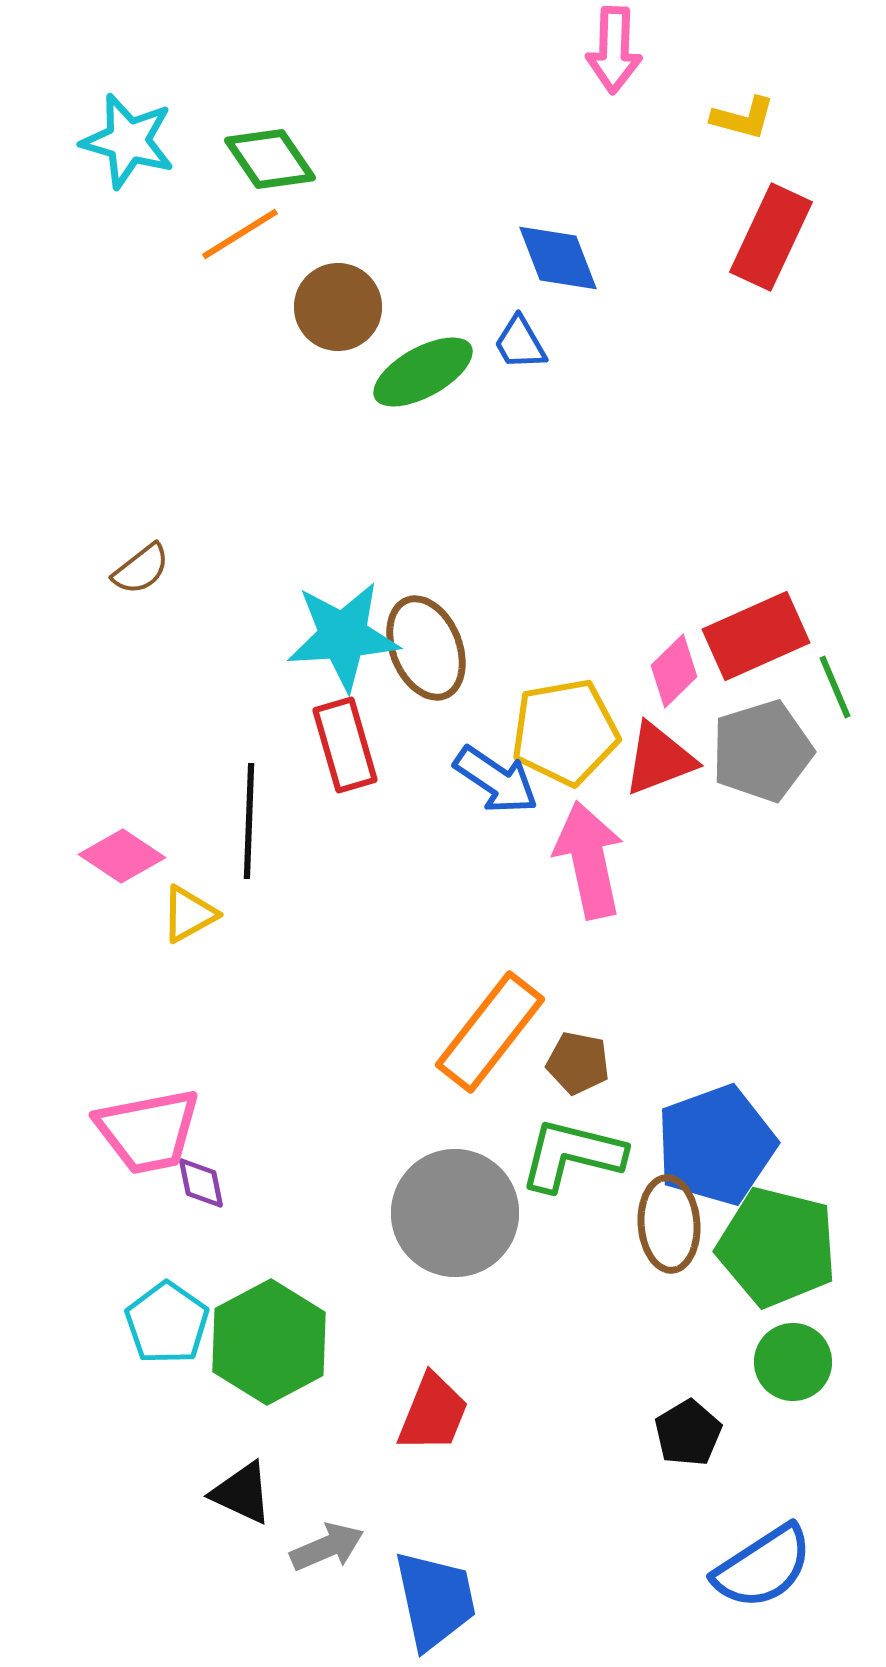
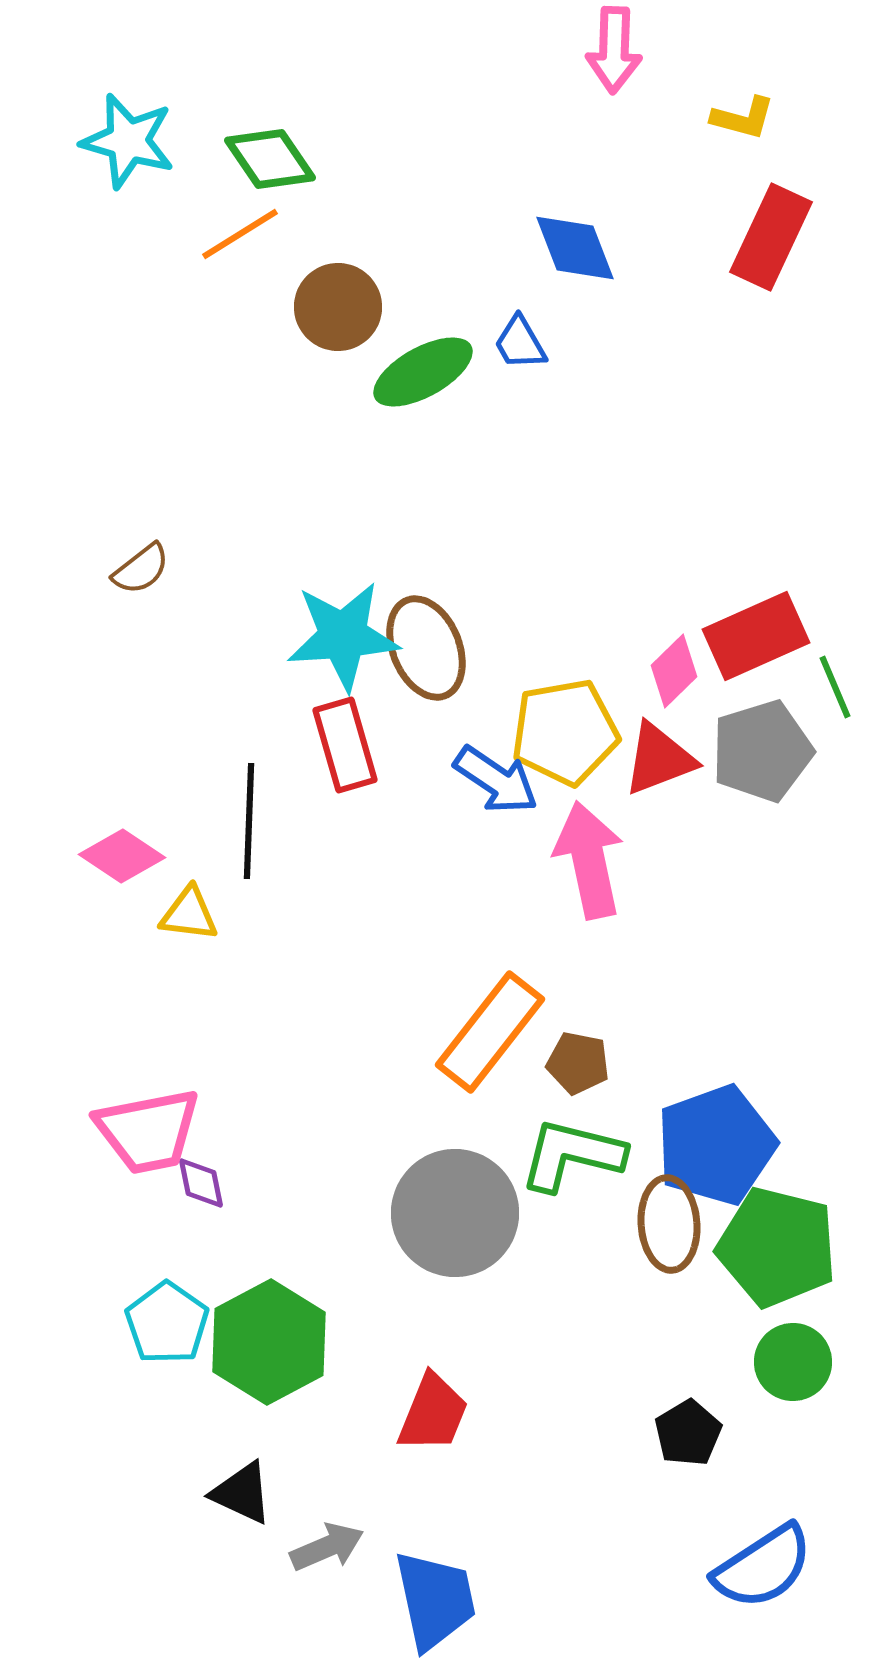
blue diamond at (558, 258): moved 17 px right, 10 px up
yellow triangle at (189, 914): rotated 36 degrees clockwise
